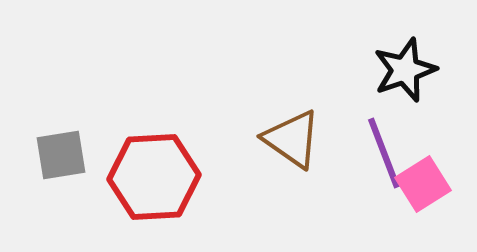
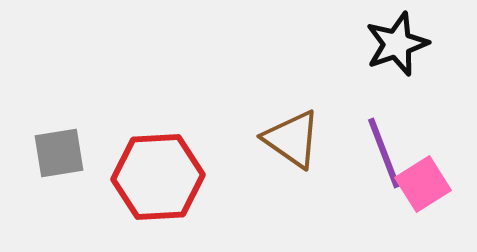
black star: moved 8 px left, 26 px up
gray square: moved 2 px left, 2 px up
red hexagon: moved 4 px right
